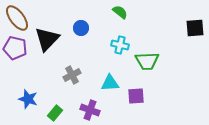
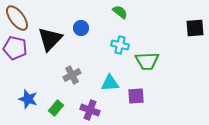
black triangle: moved 3 px right
green rectangle: moved 1 px right, 5 px up
